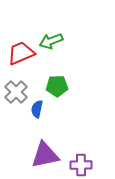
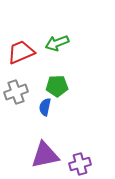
green arrow: moved 6 px right, 2 px down
red trapezoid: moved 1 px up
gray cross: rotated 25 degrees clockwise
blue semicircle: moved 8 px right, 2 px up
purple cross: moved 1 px left, 1 px up; rotated 15 degrees counterclockwise
